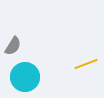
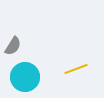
yellow line: moved 10 px left, 5 px down
